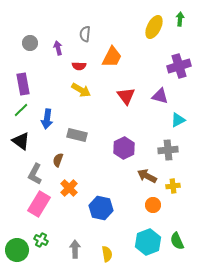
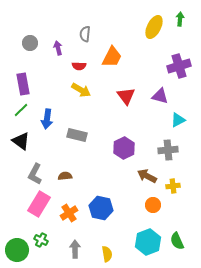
brown semicircle: moved 7 px right, 16 px down; rotated 64 degrees clockwise
orange cross: moved 25 px down; rotated 12 degrees clockwise
